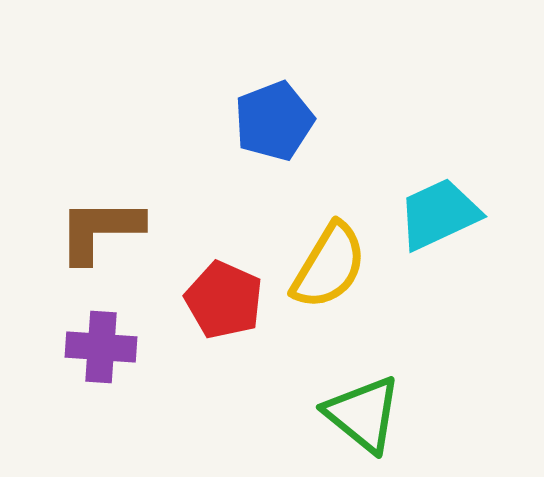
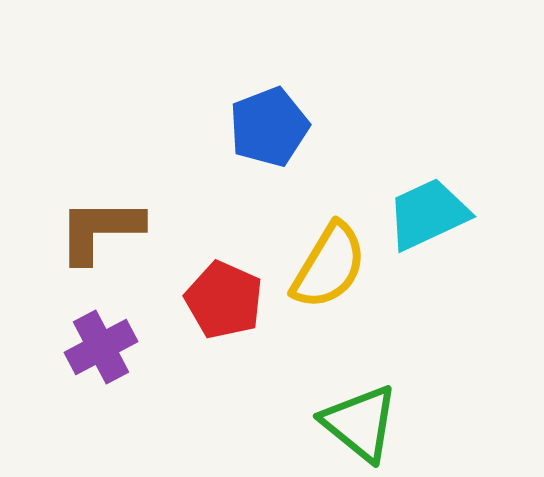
blue pentagon: moved 5 px left, 6 px down
cyan trapezoid: moved 11 px left
purple cross: rotated 32 degrees counterclockwise
green triangle: moved 3 px left, 9 px down
